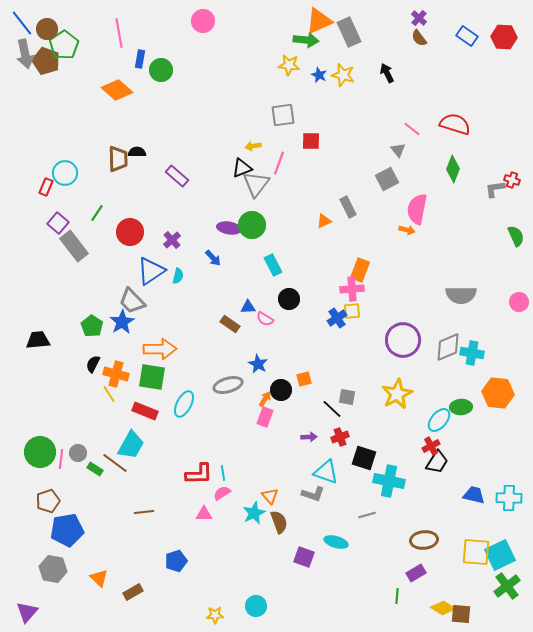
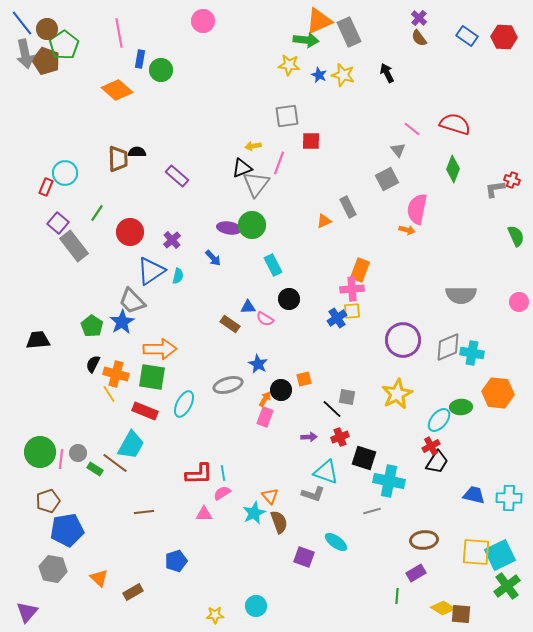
gray square at (283, 115): moved 4 px right, 1 px down
gray line at (367, 515): moved 5 px right, 4 px up
cyan ellipse at (336, 542): rotated 20 degrees clockwise
